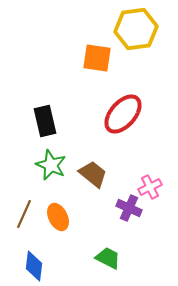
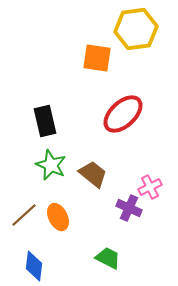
red ellipse: rotated 6 degrees clockwise
brown line: moved 1 px down; rotated 24 degrees clockwise
